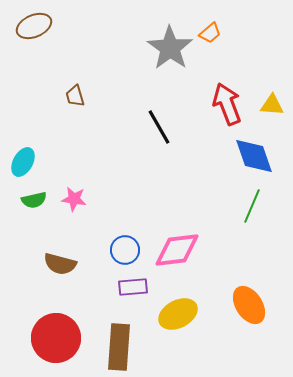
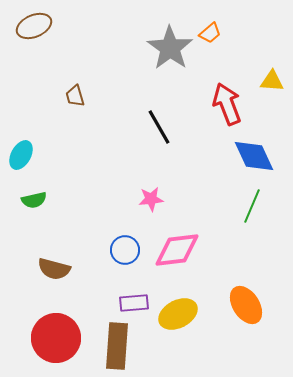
yellow triangle: moved 24 px up
blue diamond: rotated 6 degrees counterclockwise
cyan ellipse: moved 2 px left, 7 px up
pink star: moved 77 px right; rotated 15 degrees counterclockwise
brown semicircle: moved 6 px left, 5 px down
purple rectangle: moved 1 px right, 16 px down
orange ellipse: moved 3 px left
brown rectangle: moved 2 px left, 1 px up
